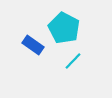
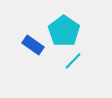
cyan pentagon: moved 3 px down; rotated 8 degrees clockwise
